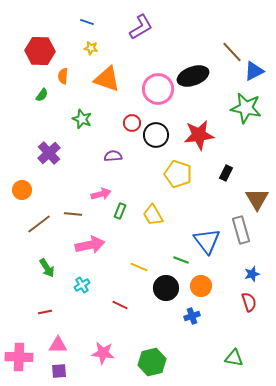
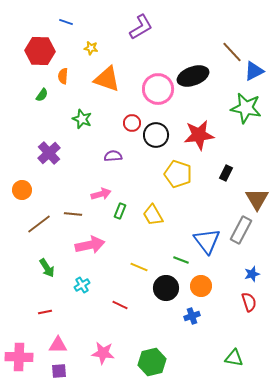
blue line at (87, 22): moved 21 px left
gray rectangle at (241, 230): rotated 44 degrees clockwise
